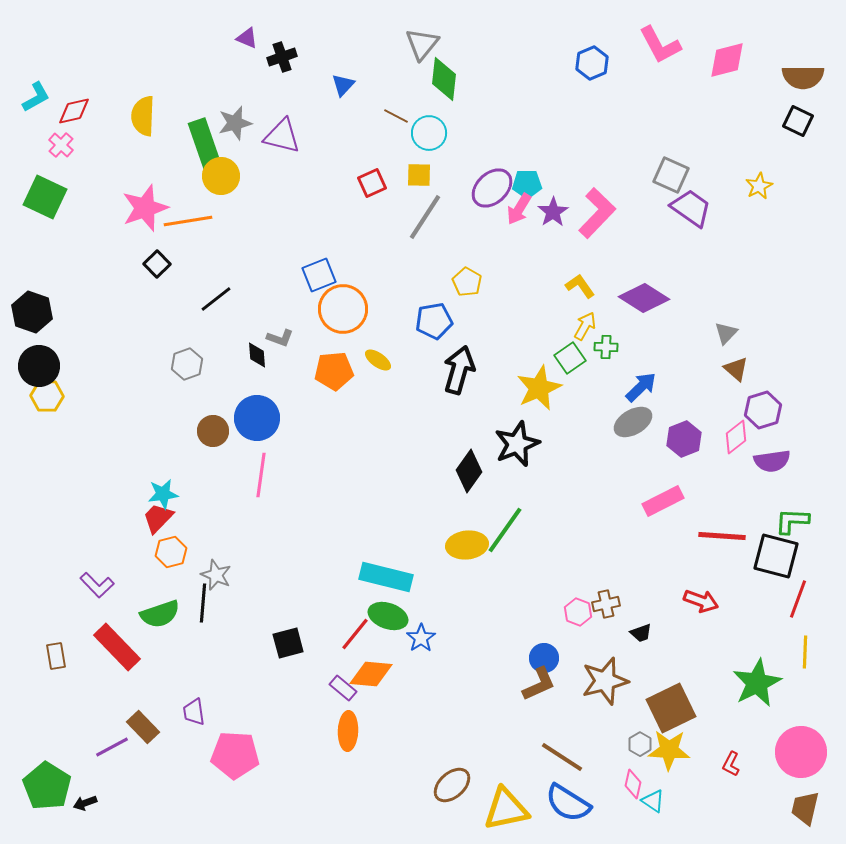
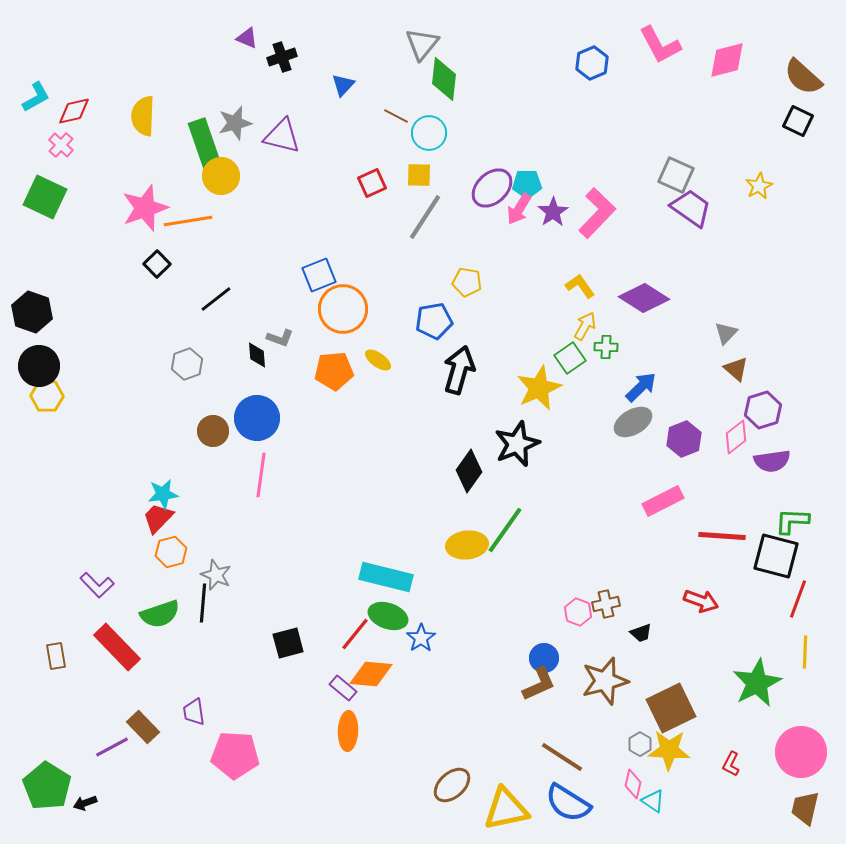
brown semicircle at (803, 77): rotated 42 degrees clockwise
gray square at (671, 175): moved 5 px right
yellow pentagon at (467, 282): rotated 20 degrees counterclockwise
